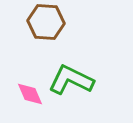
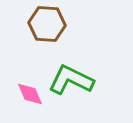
brown hexagon: moved 1 px right, 2 px down
